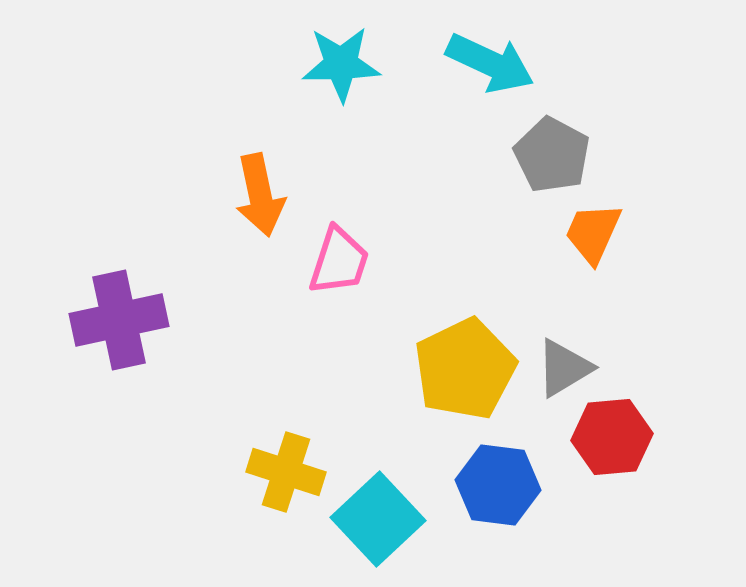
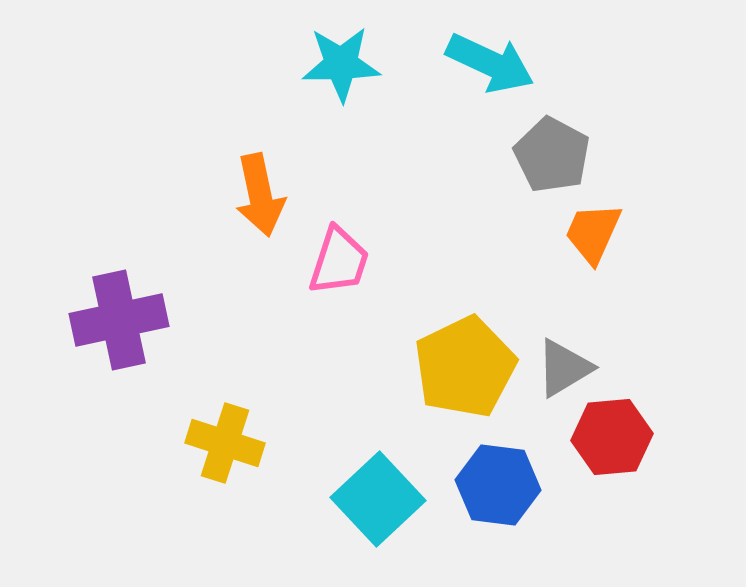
yellow pentagon: moved 2 px up
yellow cross: moved 61 px left, 29 px up
cyan square: moved 20 px up
